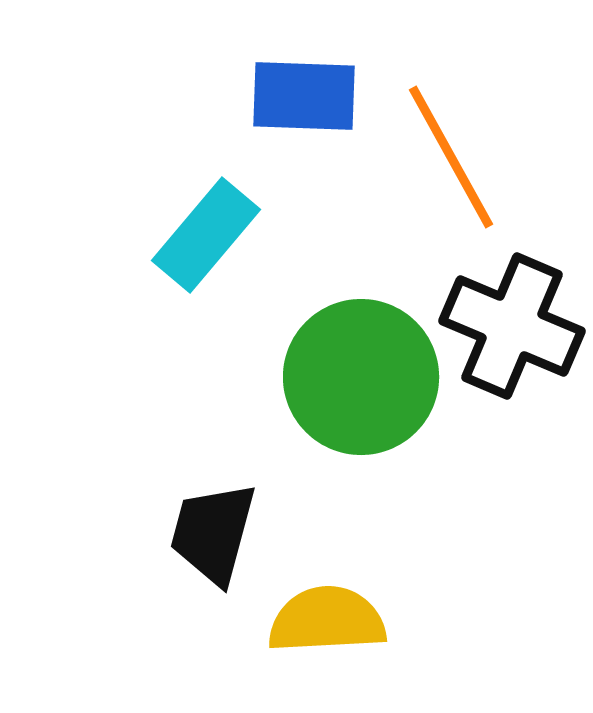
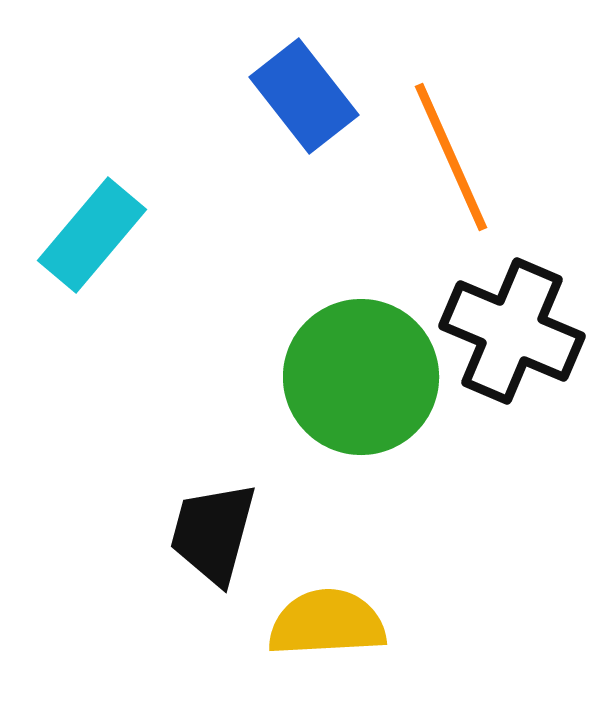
blue rectangle: rotated 50 degrees clockwise
orange line: rotated 5 degrees clockwise
cyan rectangle: moved 114 px left
black cross: moved 5 px down
yellow semicircle: moved 3 px down
